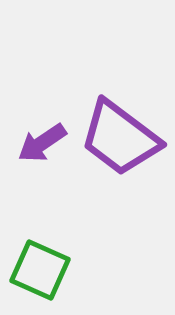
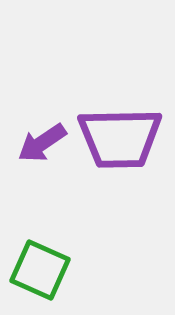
purple trapezoid: rotated 38 degrees counterclockwise
